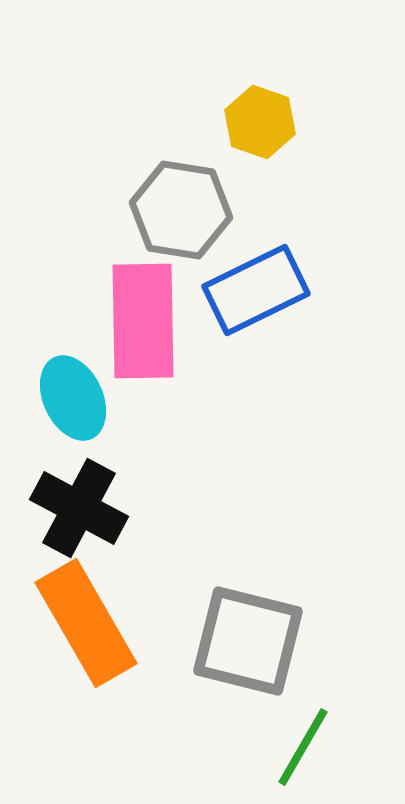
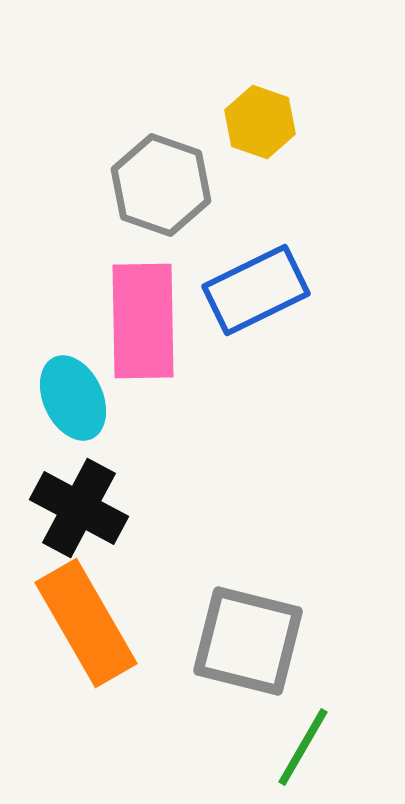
gray hexagon: moved 20 px left, 25 px up; rotated 10 degrees clockwise
